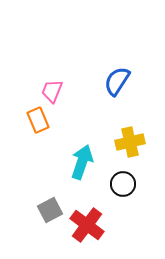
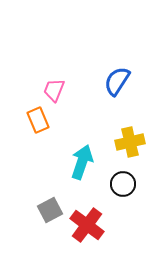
pink trapezoid: moved 2 px right, 1 px up
